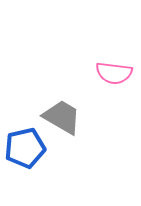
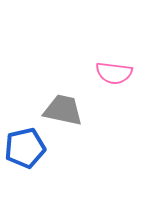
gray trapezoid: moved 1 px right, 7 px up; rotated 18 degrees counterclockwise
